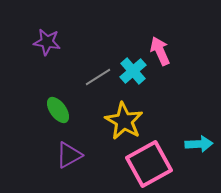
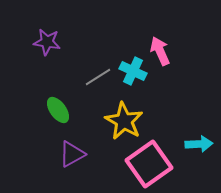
cyan cross: rotated 24 degrees counterclockwise
purple triangle: moved 3 px right, 1 px up
pink square: rotated 6 degrees counterclockwise
